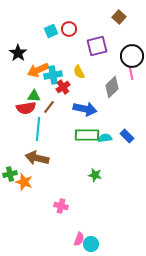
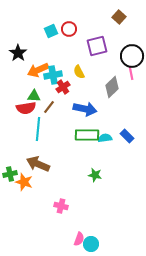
brown arrow: moved 1 px right, 6 px down; rotated 10 degrees clockwise
